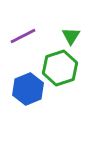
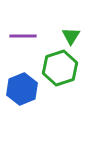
purple line: rotated 28 degrees clockwise
blue hexagon: moved 6 px left
